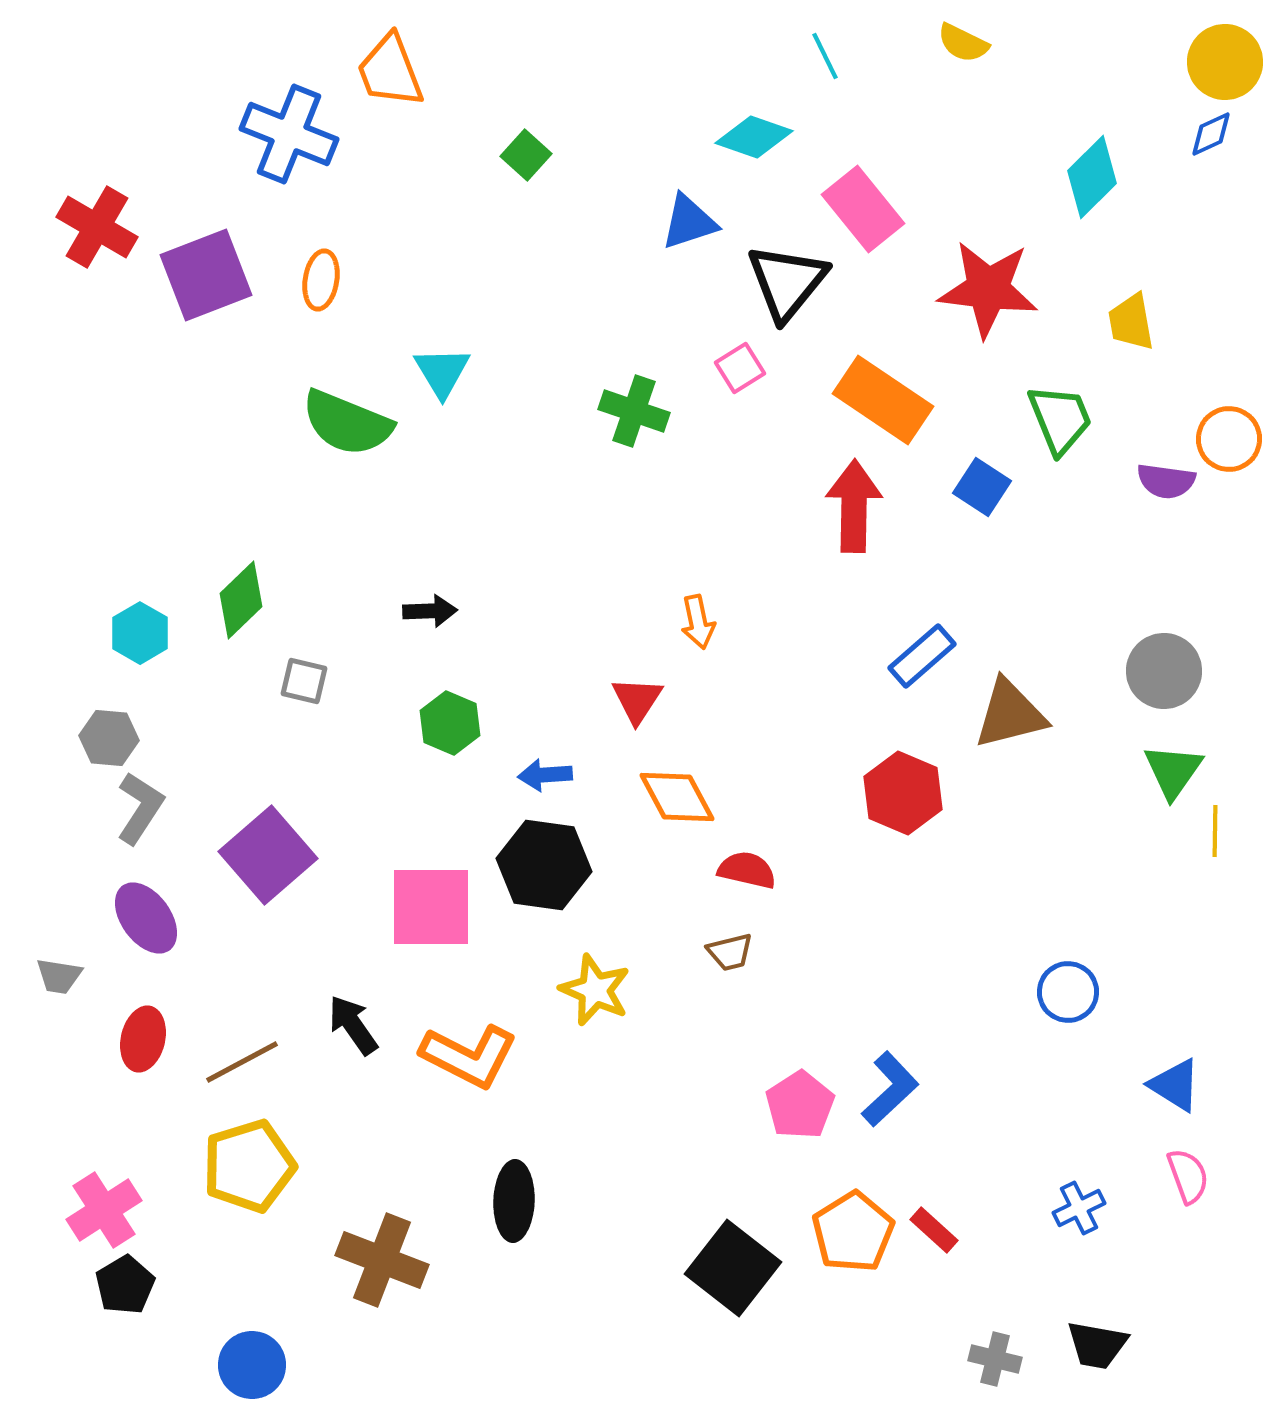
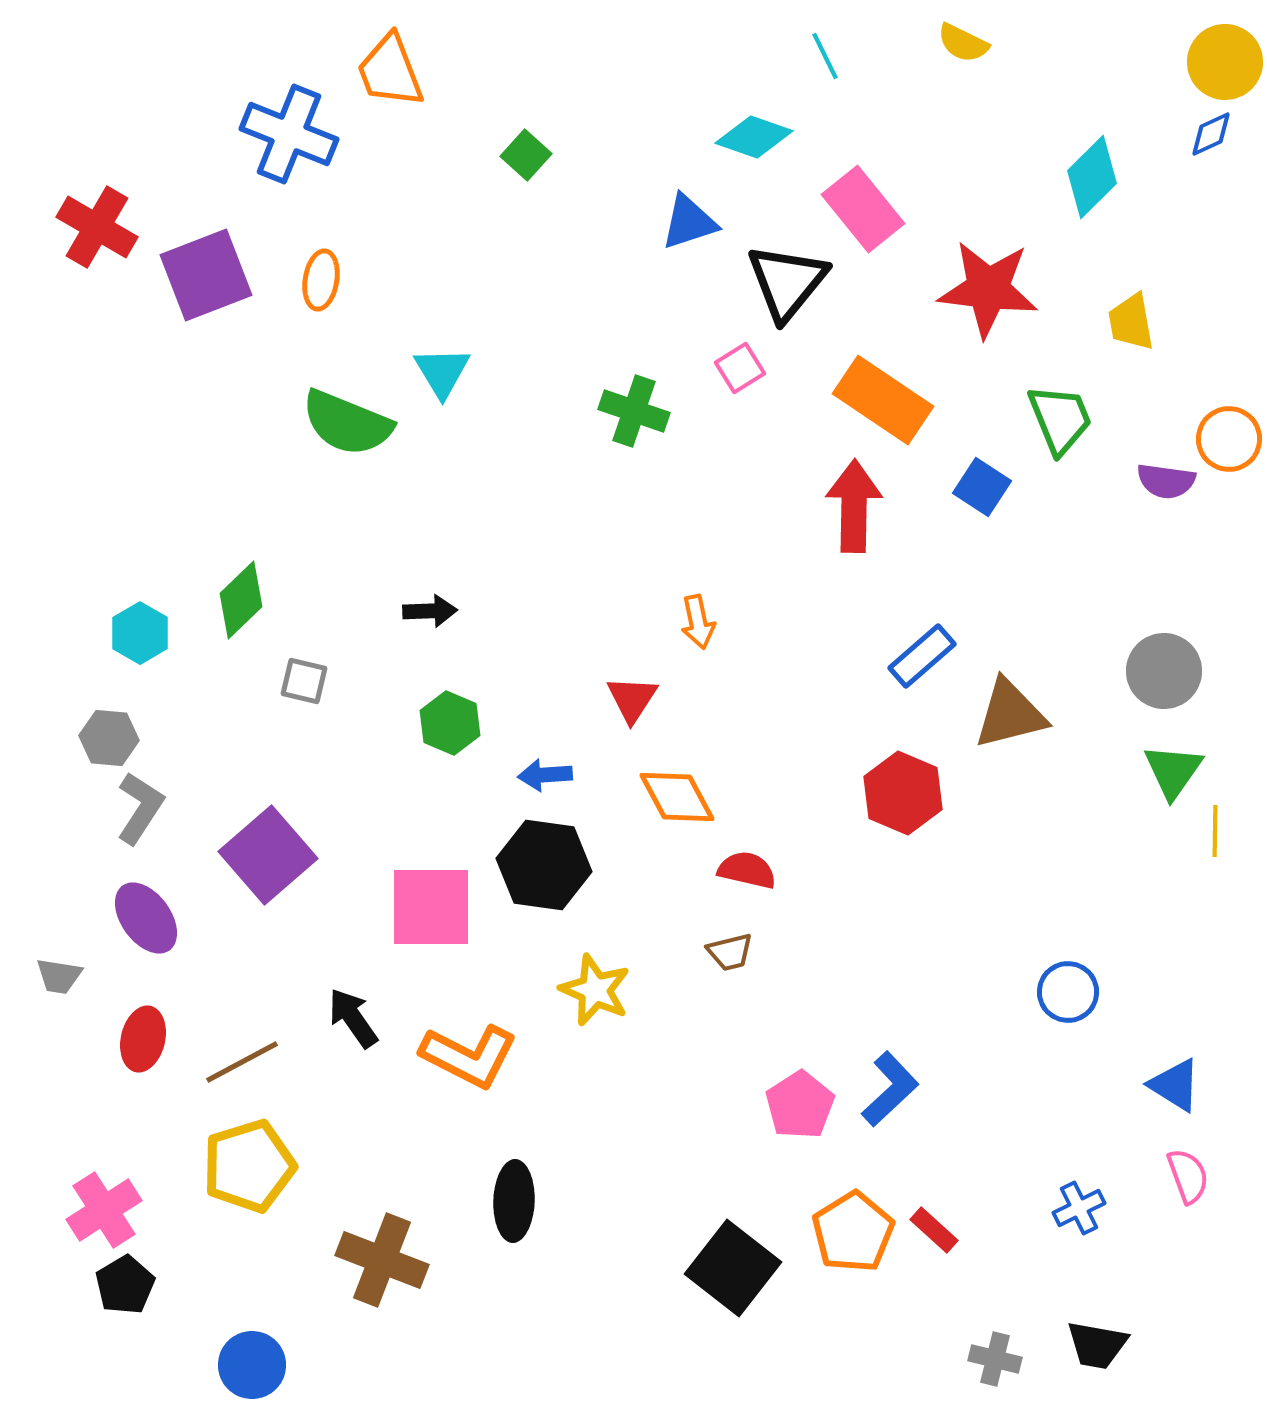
red triangle at (637, 700): moved 5 px left, 1 px up
black arrow at (353, 1025): moved 7 px up
